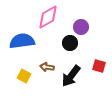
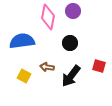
pink diamond: rotated 50 degrees counterclockwise
purple circle: moved 8 px left, 16 px up
